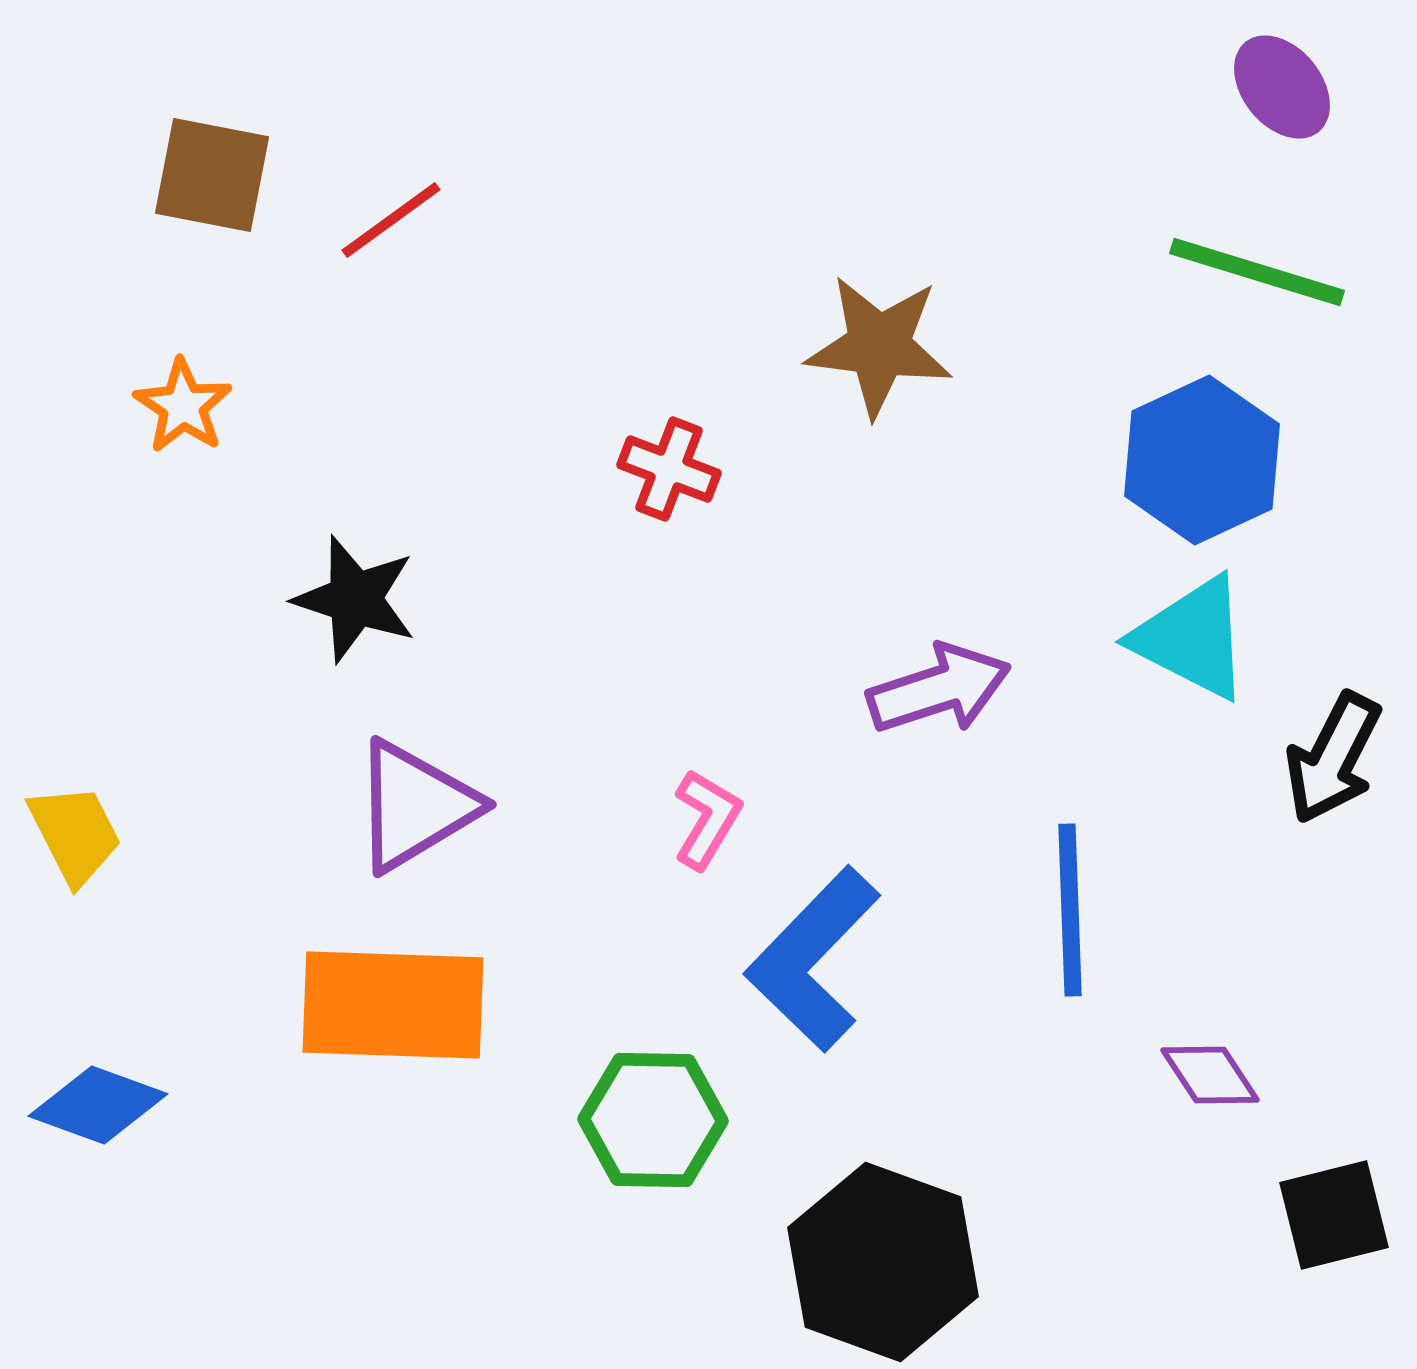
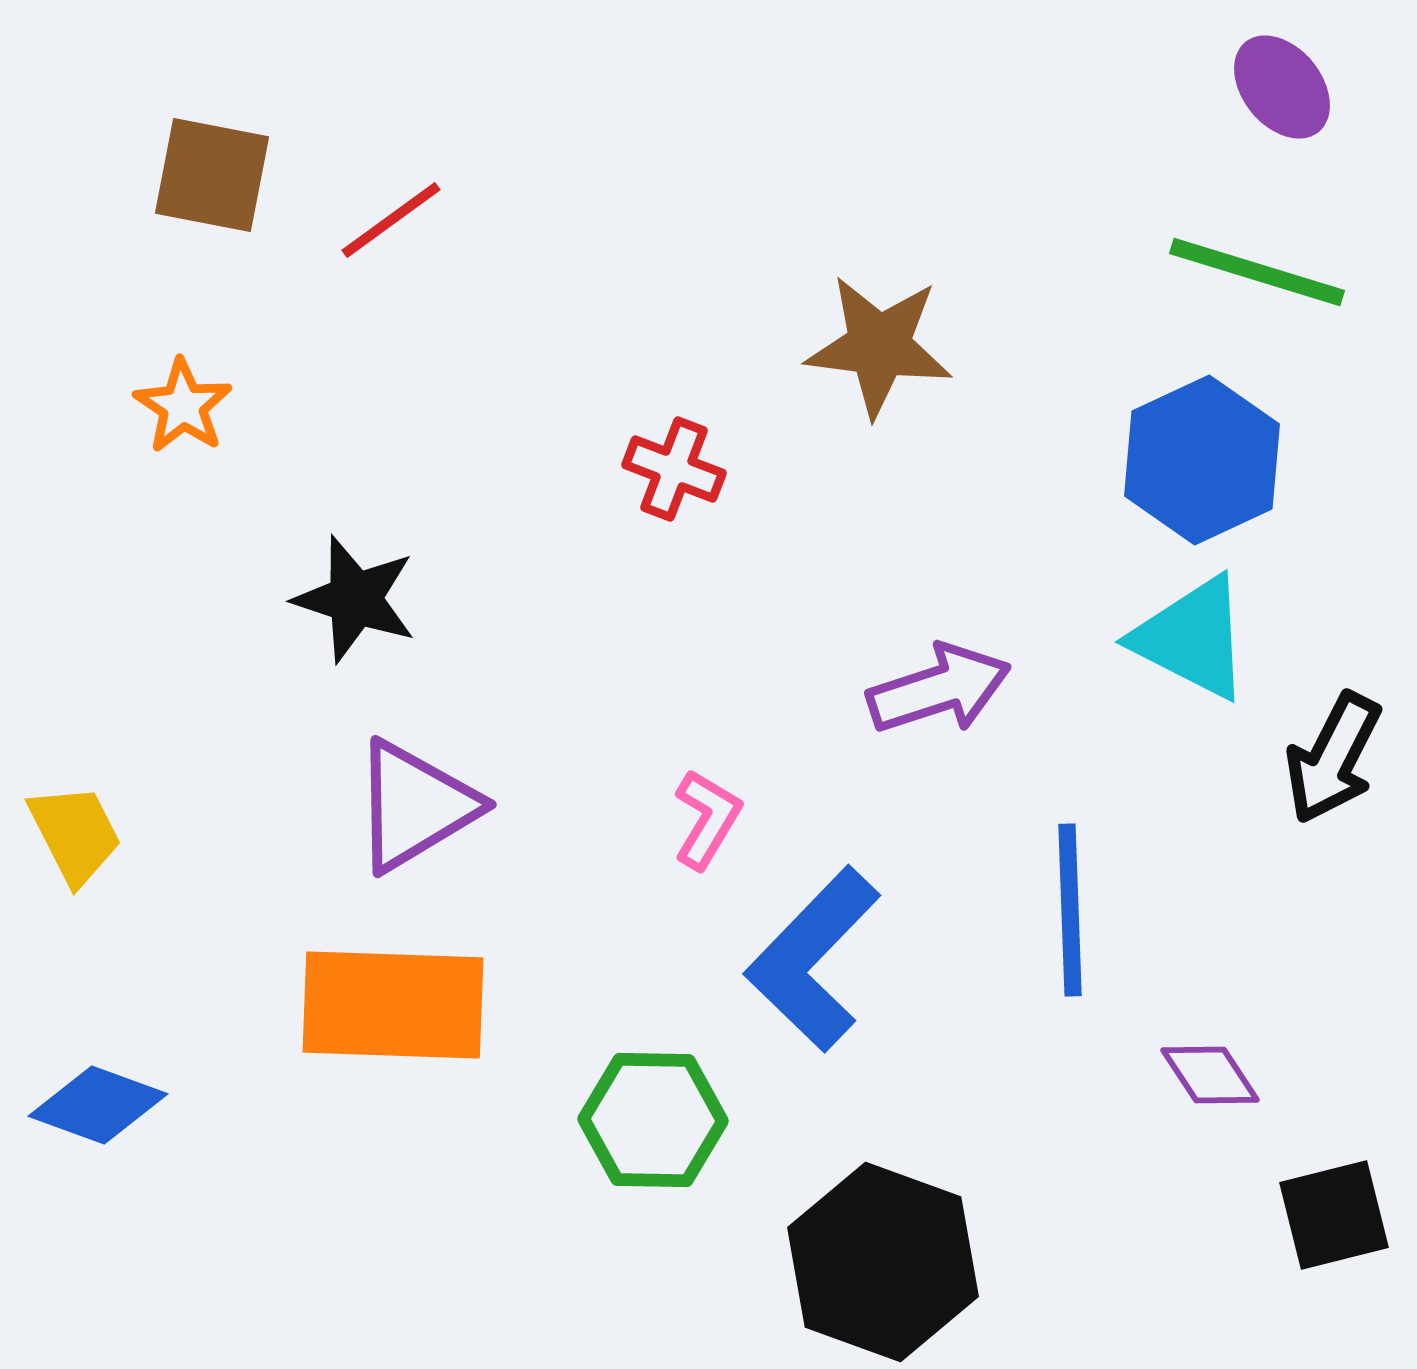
red cross: moved 5 px right
